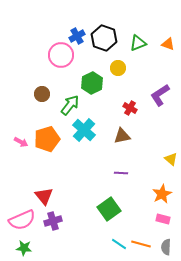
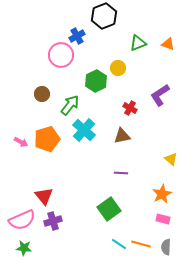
black hexagon: moved 22 px up; rotated 20 degrees clockwise
green hexagon: moved 4 px right, 2 px up
